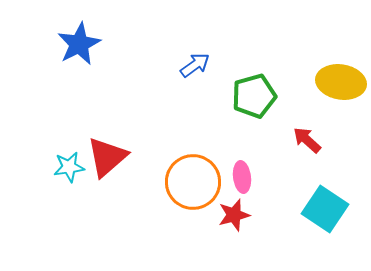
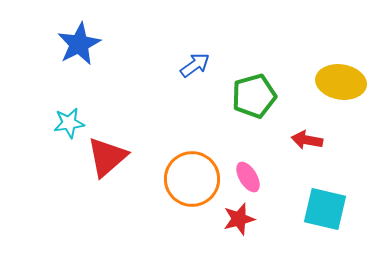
red arrow: rotated 32 degrees counterclockwise
cyan star: moved 44 px up
pink ellipse: moved 6 px right; rotated 24 degrees counterclockwise
orange circle: moved 1 px left, 3 px up
cyan square: rotated 21 degrees counterclockwise
red star: moved 5 px right, 4 px down
